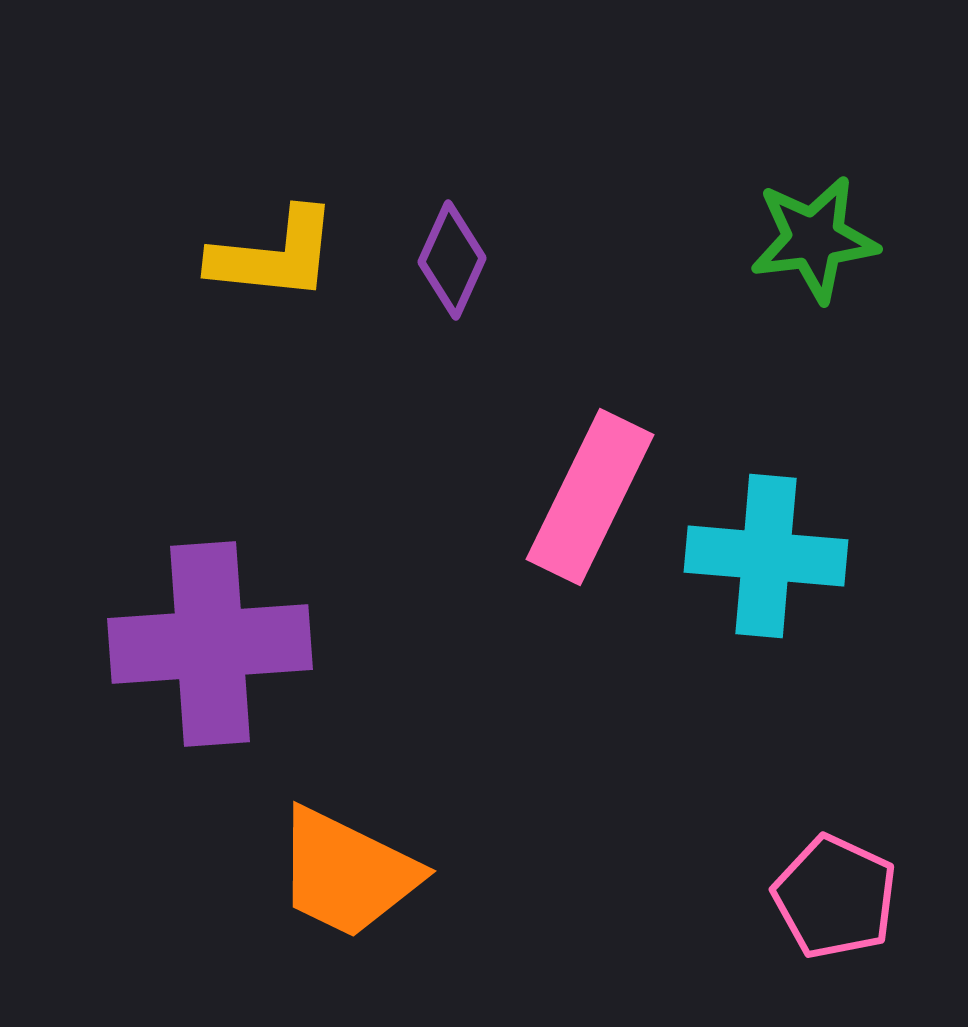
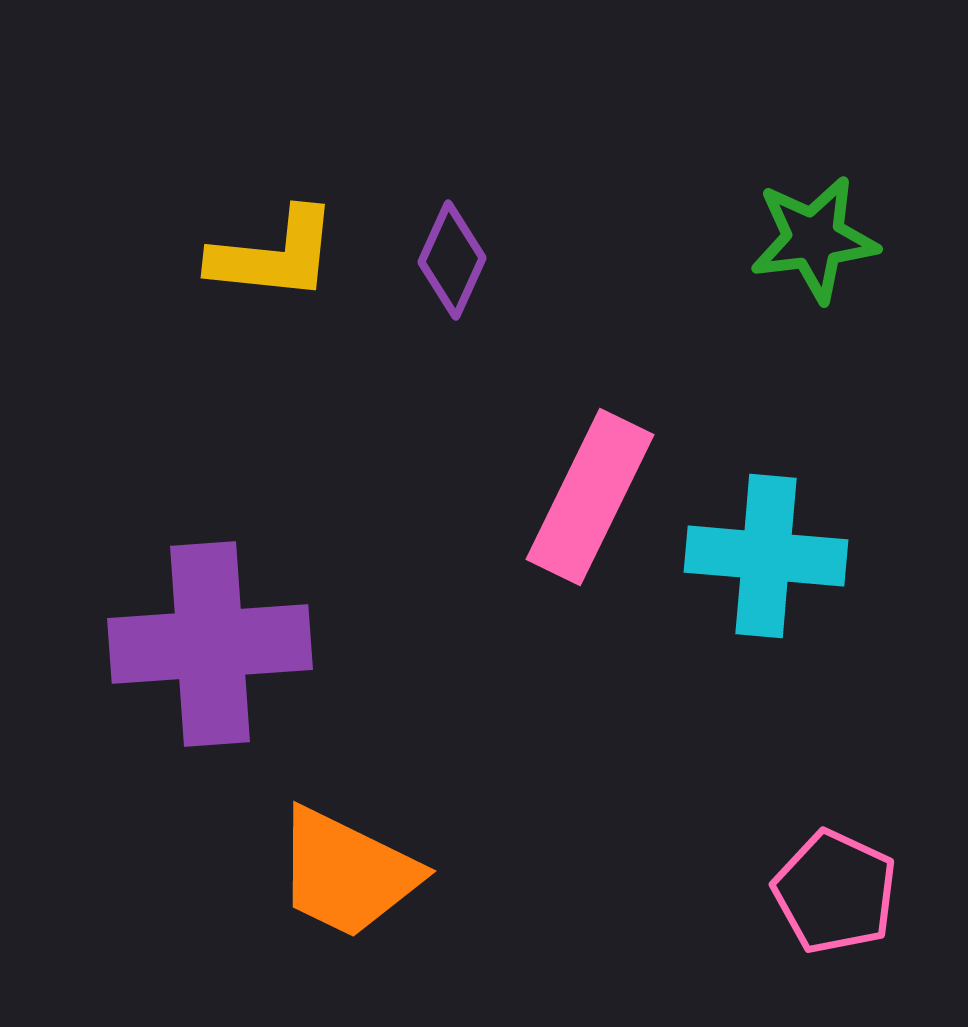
pink pentagon: moved 5 px up
